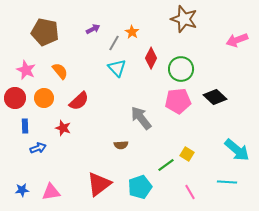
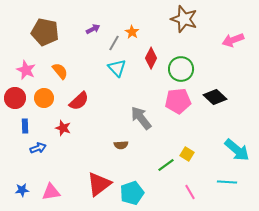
pink arrow: moved 4 px left
cyan pentagon: moved 8 px left, 6 px down
